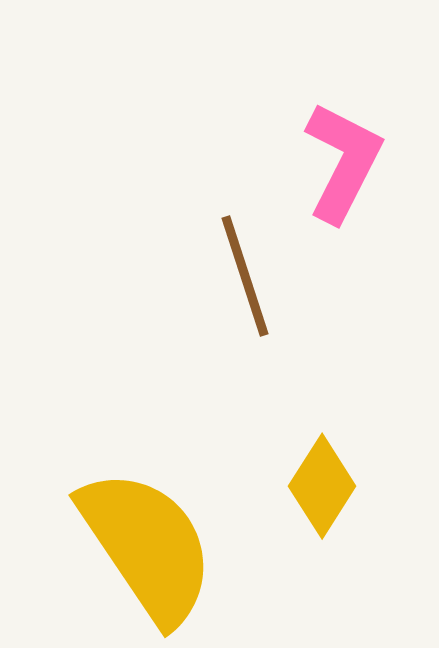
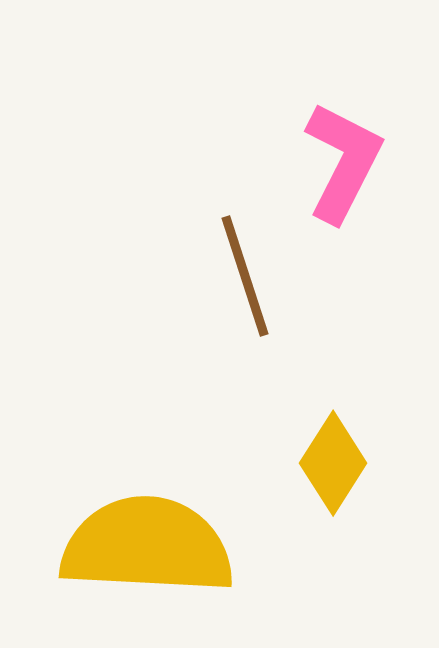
yellow diamond: moved 11 px right, 23 px up
yellow semicircle: rotated 53 degrees counterclockwise
